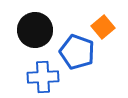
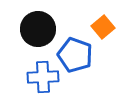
black circle: moved 3 px right, 1 px up
blue pentagon: moved 2 px left, 3 px down
